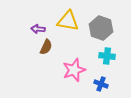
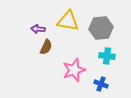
gray hexagon: rotated 25 degrees counterclockwise
